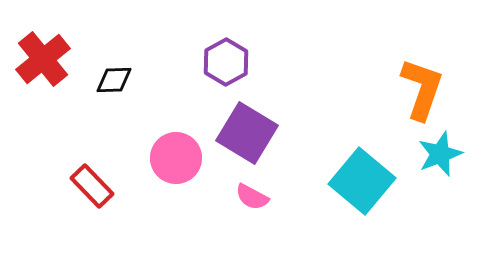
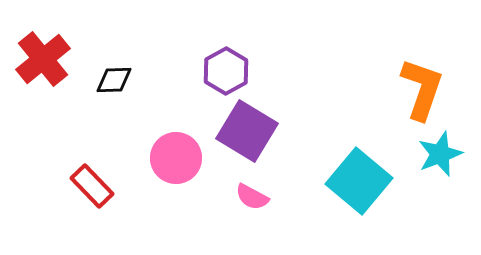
purple hexagon: moved 9 px down
purple square: moved 2 px up
cyan square: moved 3 px left
